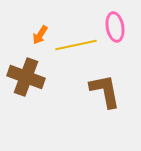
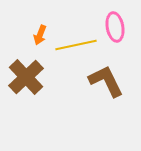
orange arrow: rotated 12 degrees counterclockwise
brown cross: rotated 27 degrees clockwise
brown L-shape: moved 1 px right, 10 px up; rotated 15 degrees counterclockwise
